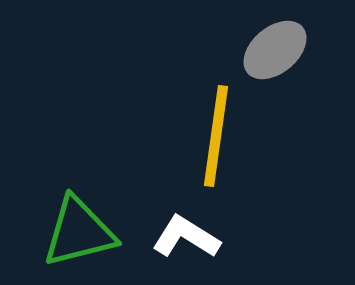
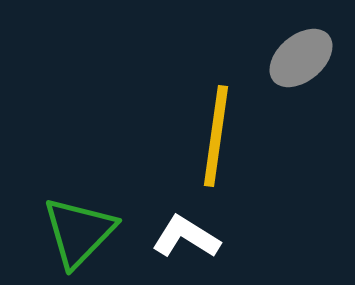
gray ellipse: moved 26 px right, 8 px down
green triangle: rotated 32 degrees counterclockwise
